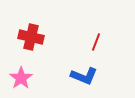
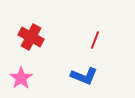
red cross: rotated 15 degrees clockwise
red line: moved 1 px left, 2 px up
